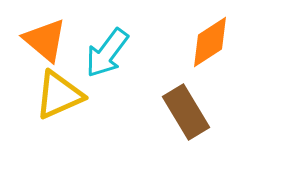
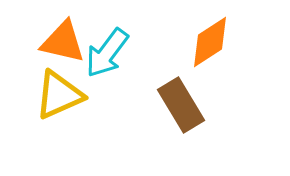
orange triangle: moved 18 px right, 2 px down; rotated 27 degrees counterclockwise
brown rectangle: moved 5 px left, 7 px up
